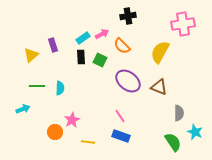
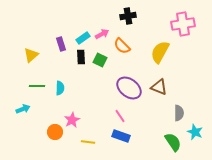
purple rectangle: moved 8 px right, 1 px up
purple ellipse: moved 1 px right, 7 px down
